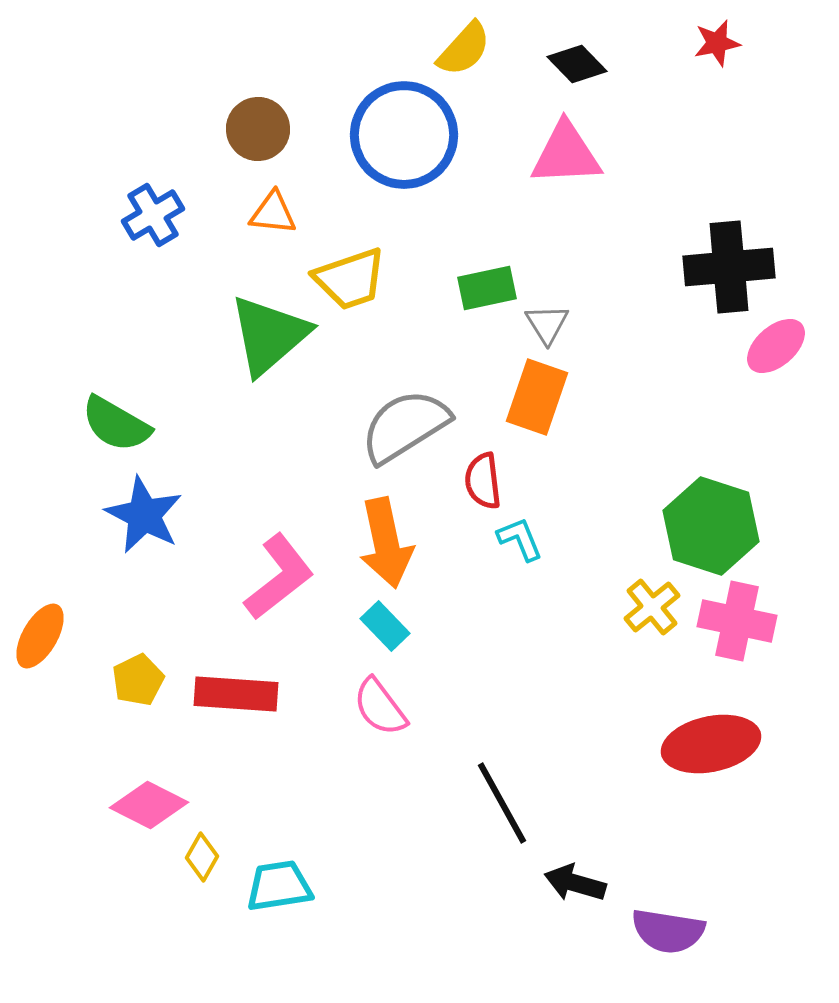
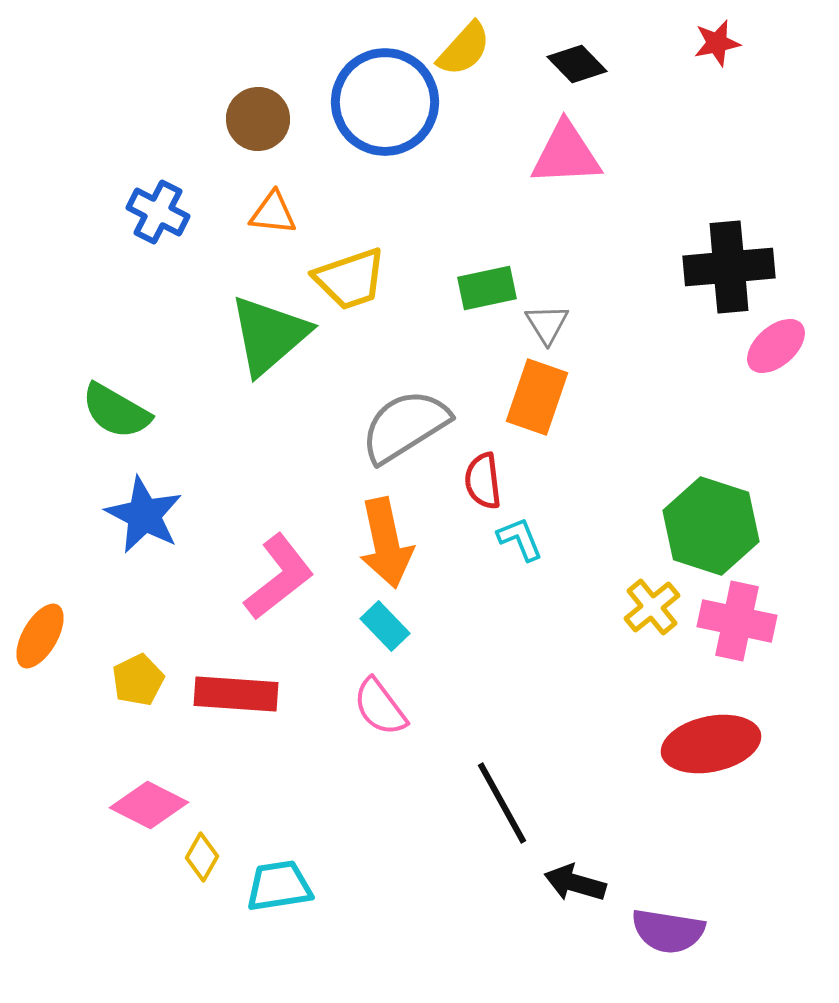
brown circle: moved 10 px up
blue circle: moved 19 px left, 33 px up
blue cross: moved 5 px right, 3 px up; rotated 32 degrees counterclockwise
green semicircle: moved 13 px up
